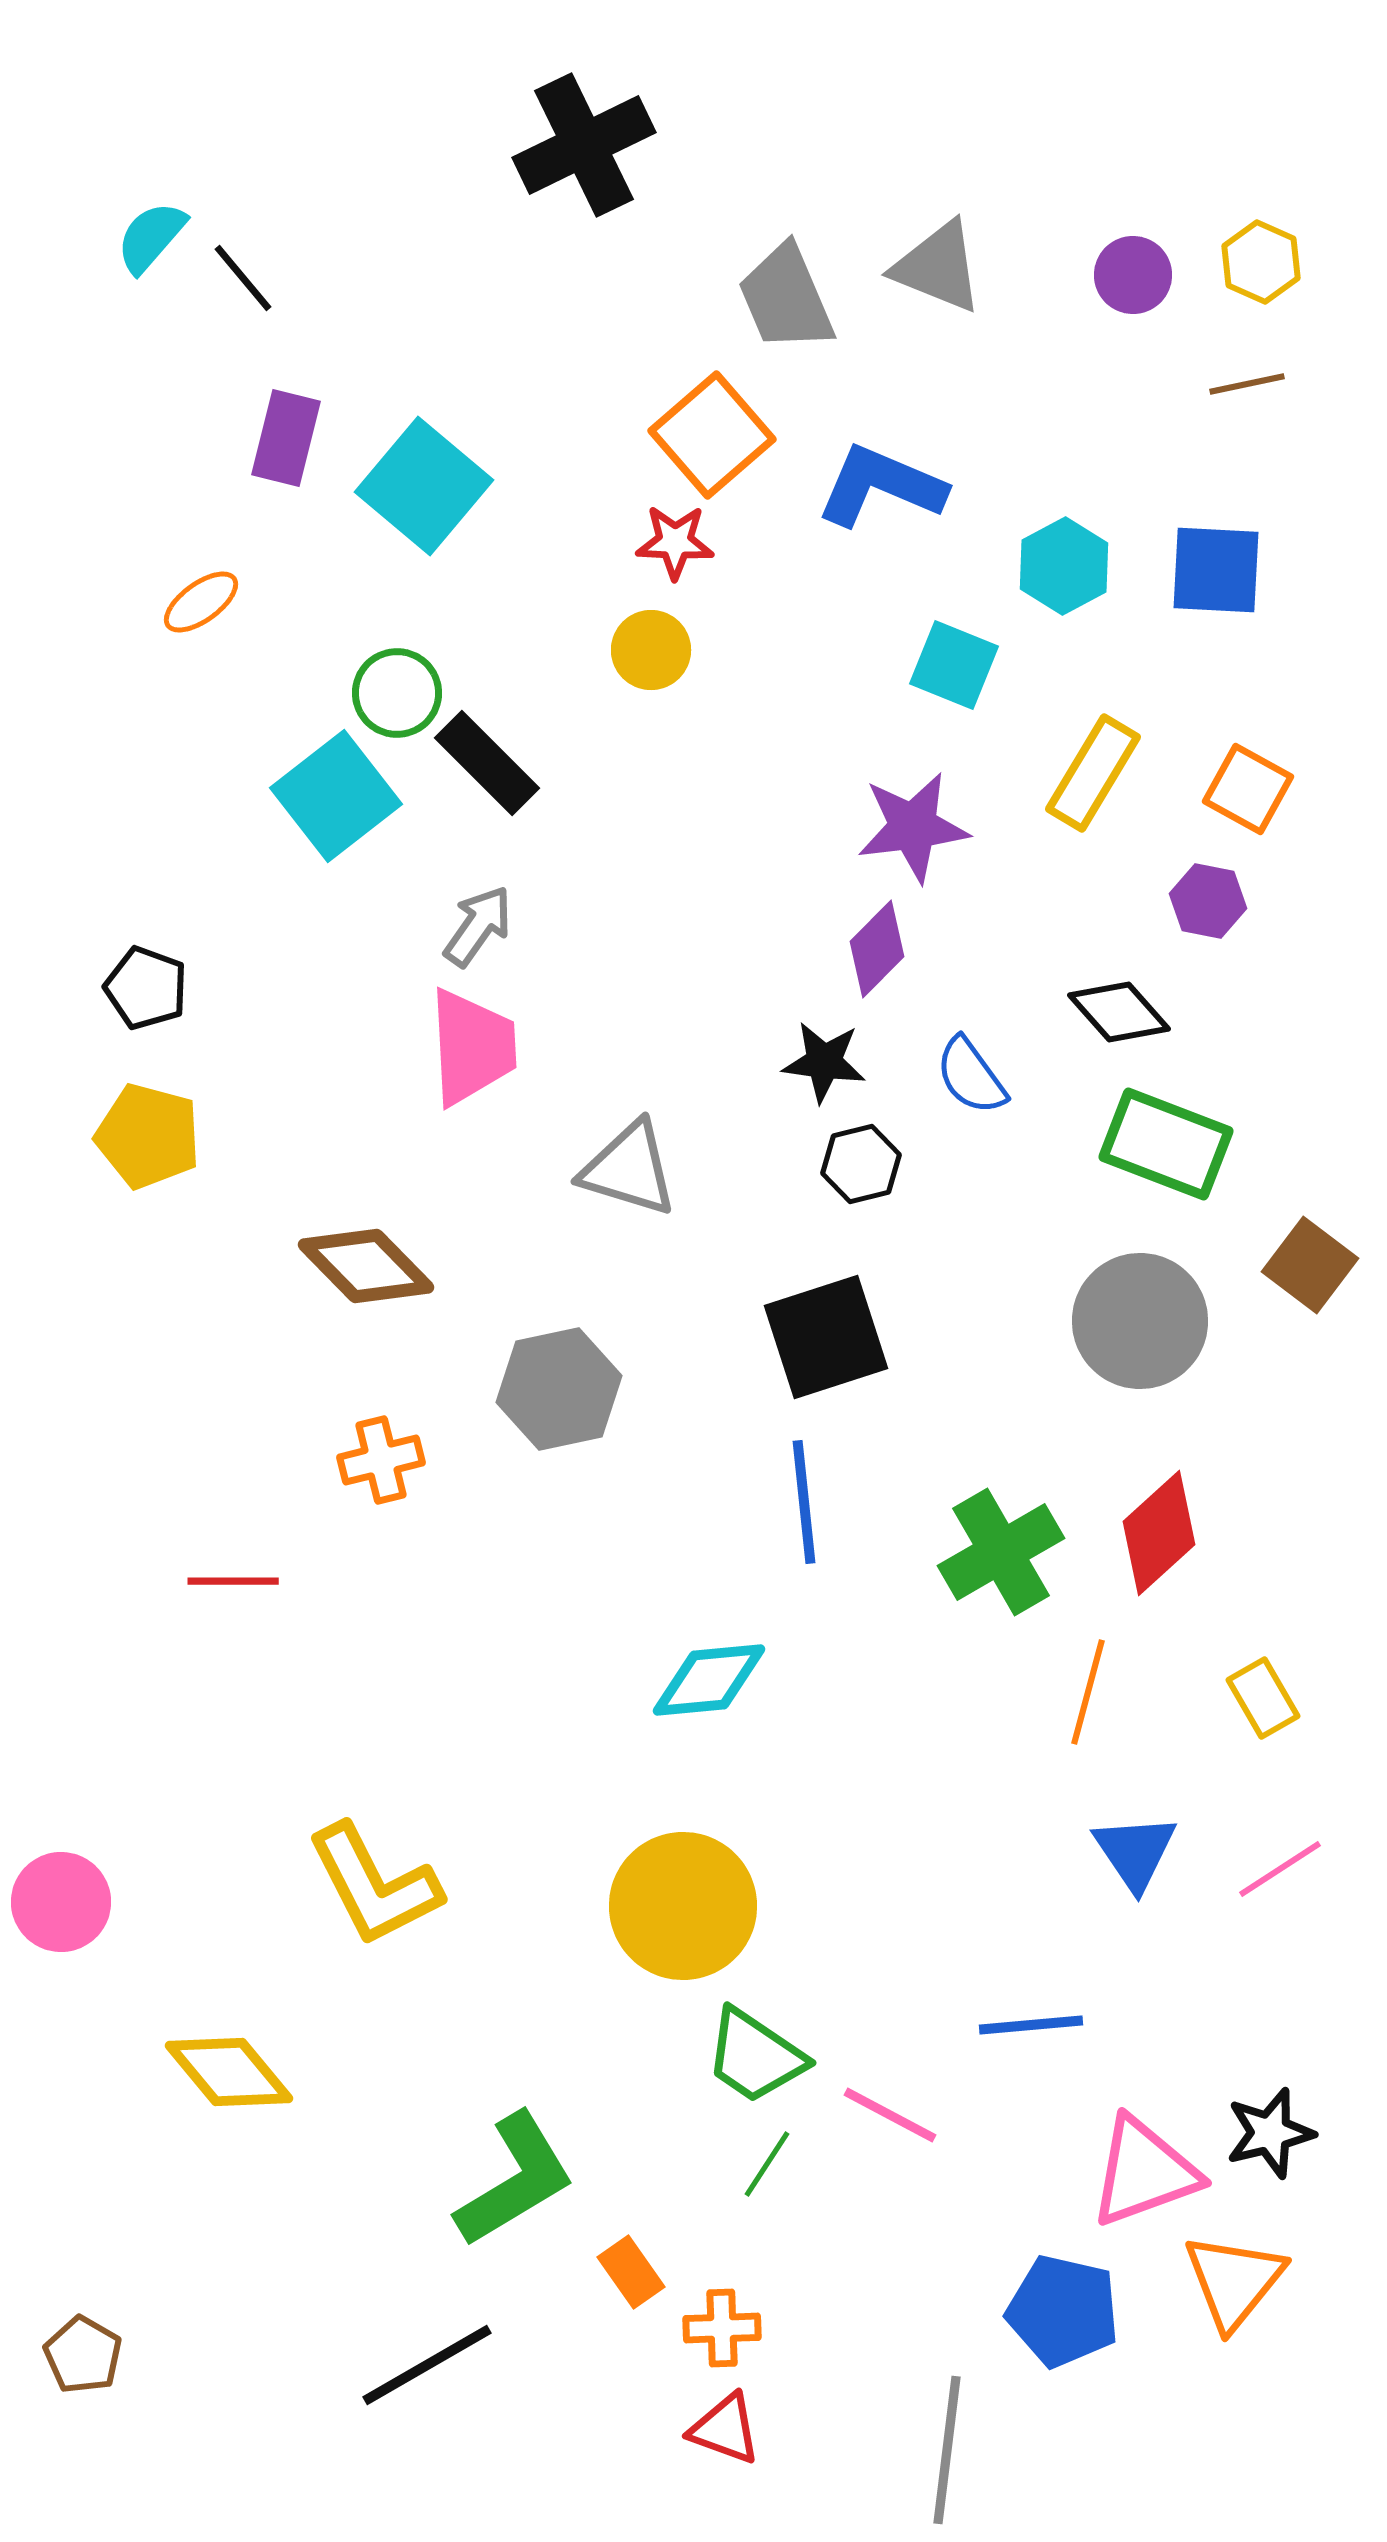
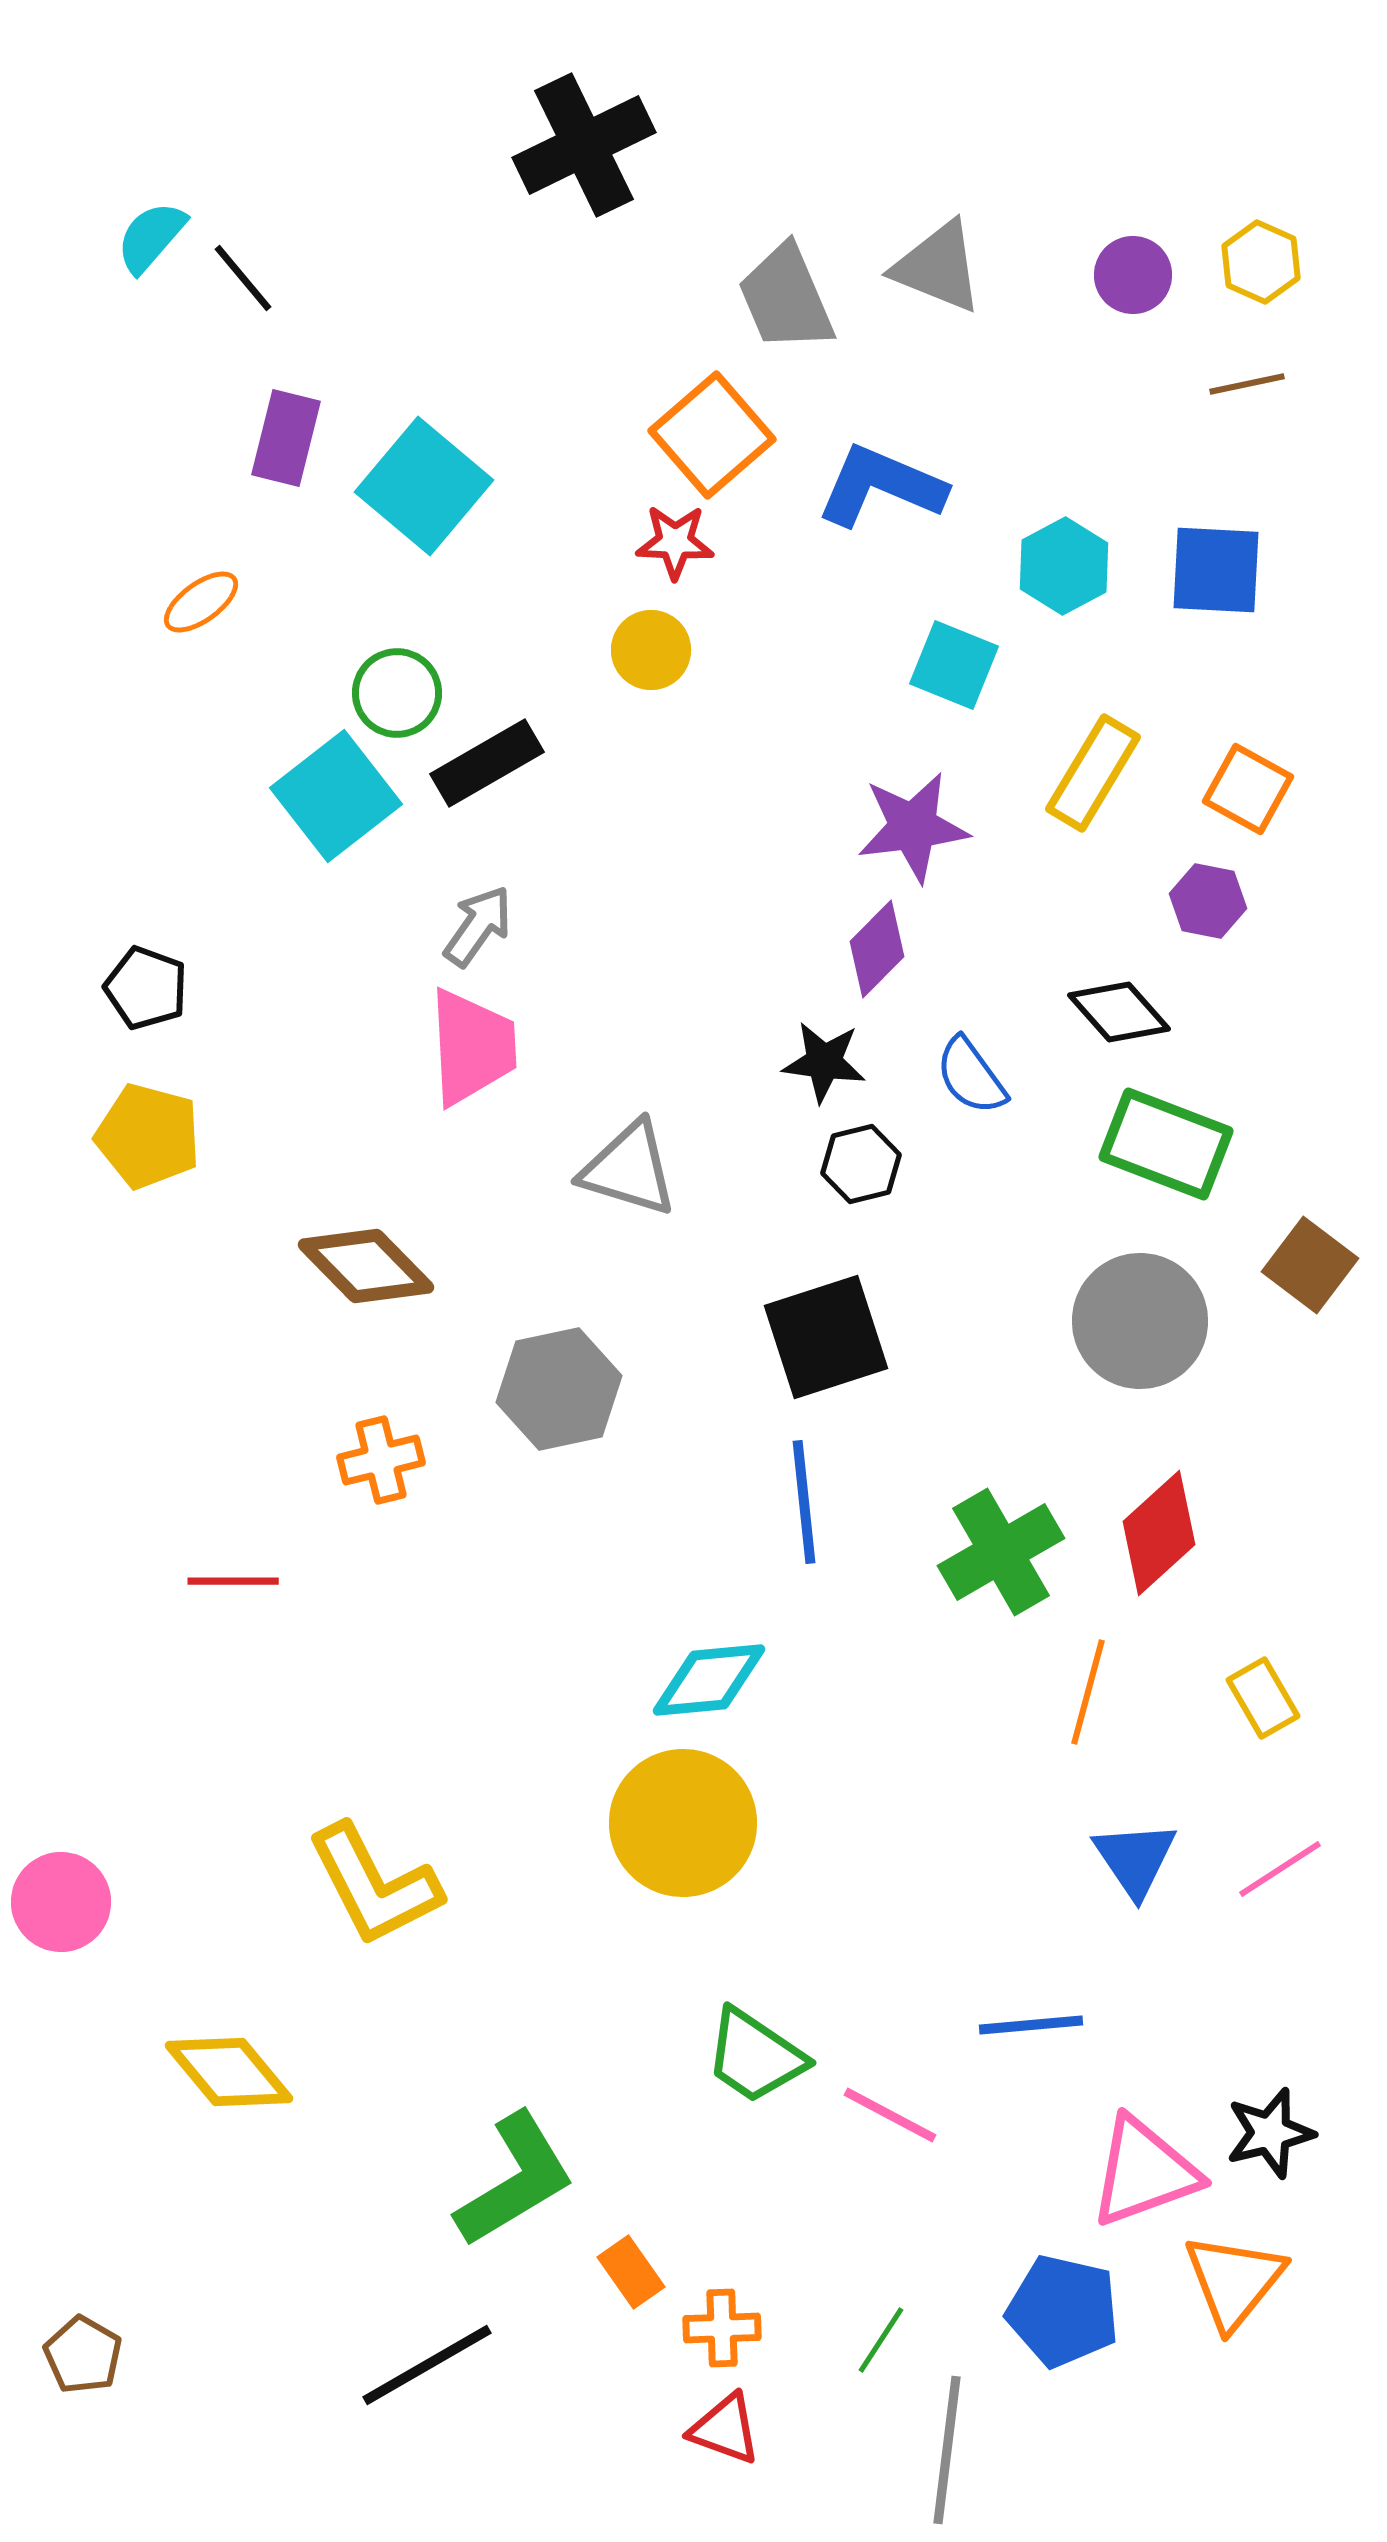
black rectangle at (487, 763): rotated 75 degrees counterclockwise
blue triangle at (1135, 1852): moved 7 px down
yellow circle at (683, 1906): moved 83 px up
green line at (767, 2164): moved 114 px right, 176 px down
